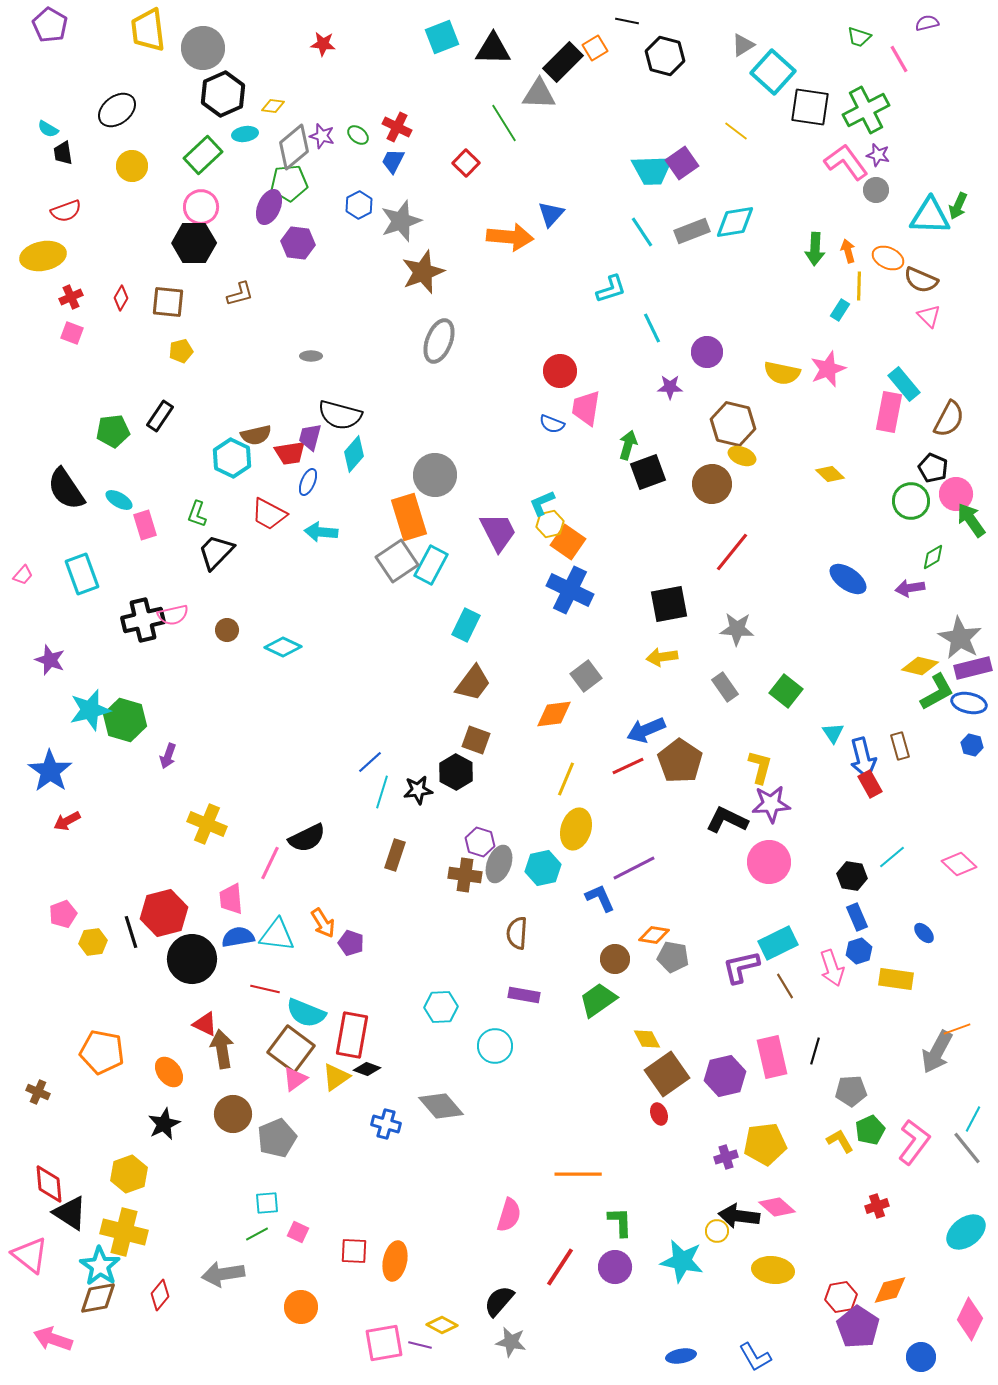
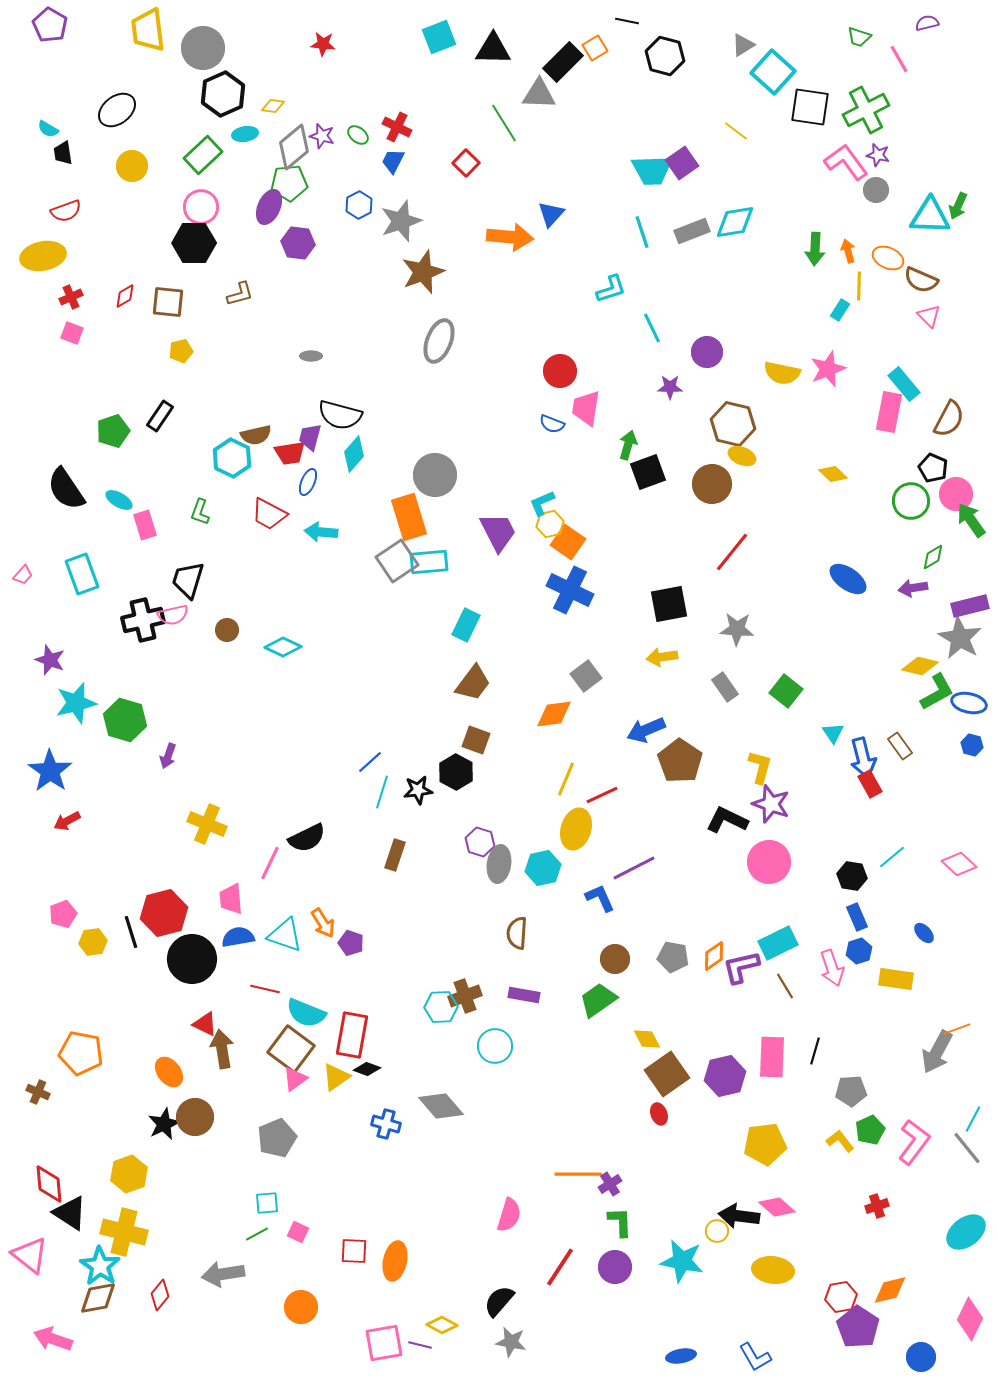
cyan square at (442, 37): moved 3 px left
cyan line at (642, 232): rotated 16 degrees clockwise
red diamond at (121, 298): moved 4 px right, 2 px up; rotated 30 degrees clockwise
green pentagon at (113, 431): rotated 12 degrees counterclockwise
yellow diamond at (830, 474): moved 3 px right
green L-shape at (197, 514): moved 3 px right, 2 px up
black trapezoid at (216, 552): moved 28 px left, 28 px down; rotated 27 degrees counterclockwise
cyan rectangle at (431, 565): moved 2 px left, 3 px up; rotated 57 degrees clockwise
purple arrow at (910, 588): moved 3 px right
purple rectangle at (973, 668): moved 3 px left, 62 px up
cyan star at (90, 710): moved 14 px left, 7 px up
brown rectangle at (900, 746): rotated 20 degrees counterclockwise
red line at (628, 766): moved 26 px left, 29 px down
purple star at (771, 804): rotated 24 degrees clockwise
gray ellipse at (499, 864): rotated 12 degrees counterclockwise
brown cross at (465, 875): moved 121 px down; rotated 28 degrees counterclockwise
cyan triangle at (277, 935): moved 8 px right; rotated 12 degrees clockwise
orange diamond at (654, 935): moved 60 px right, 21 px down; rotated 44 degrees counterclockwise
orange pentagon at (102, 1052): moved 21 px left, 1 px down
pink rectangle at (772, 1057): rotated 15 degrees clockwise
brown circle at (233, 1114): moved 38 px left, 3 px down
yellow L-shape at (840, 1141): rotated 8 degrees counterclockwise
purple cross at (726, 1157): moved 116 px left, 27 px down; rotated 15 degrees counterclockwise
